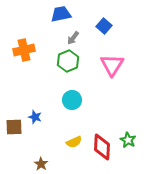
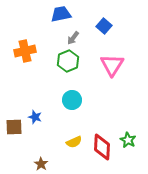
orange cross: moved 1 px right, 1 px down
